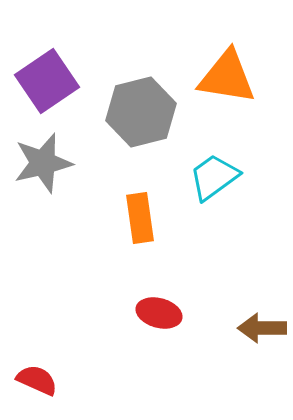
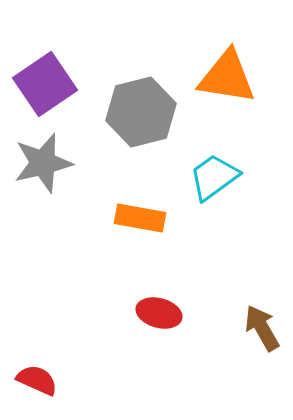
purple square: moved 2 px left, 3 px down
orange rectangle: rotated 72 degrees counterclockwise
brown arrow: rotated 60 degrees clockwise
